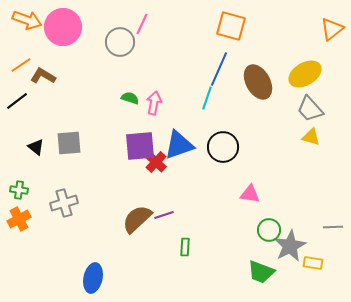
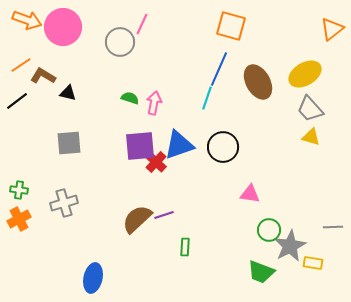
black triangle: moved 32 px right, 54 px up; rotated 24 degrees counterclockwise
